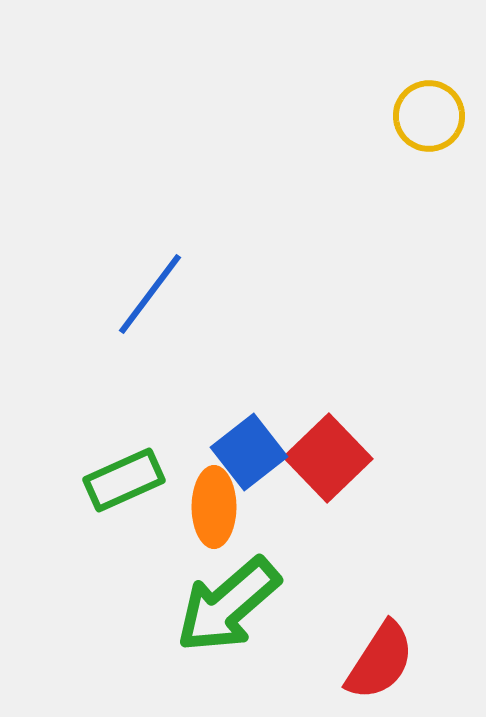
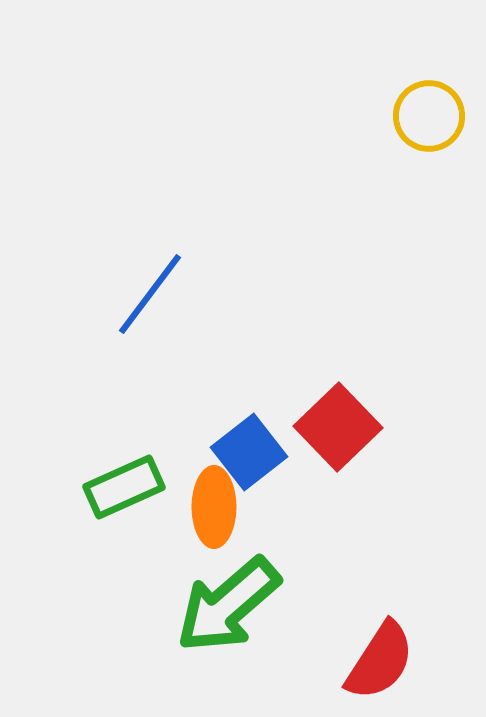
red square: moved 10 px right, 31 px up
green rectangle: moved 7 px down
